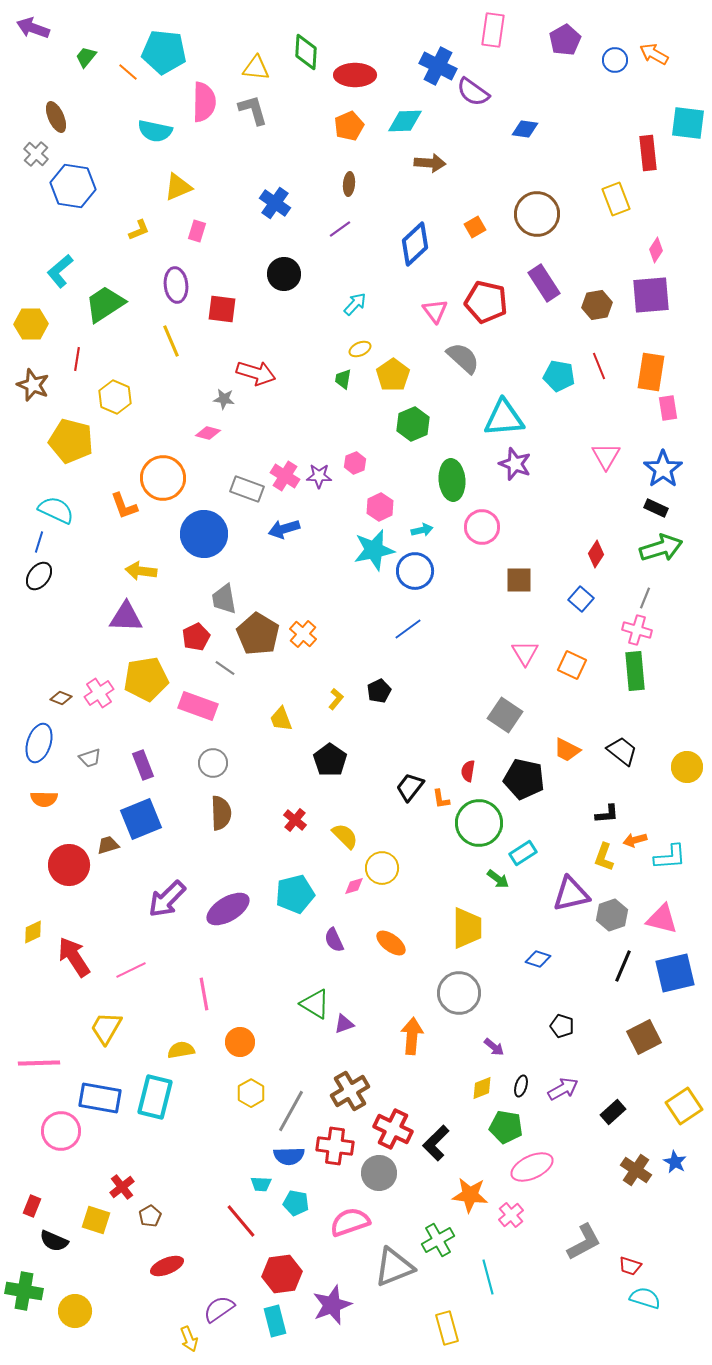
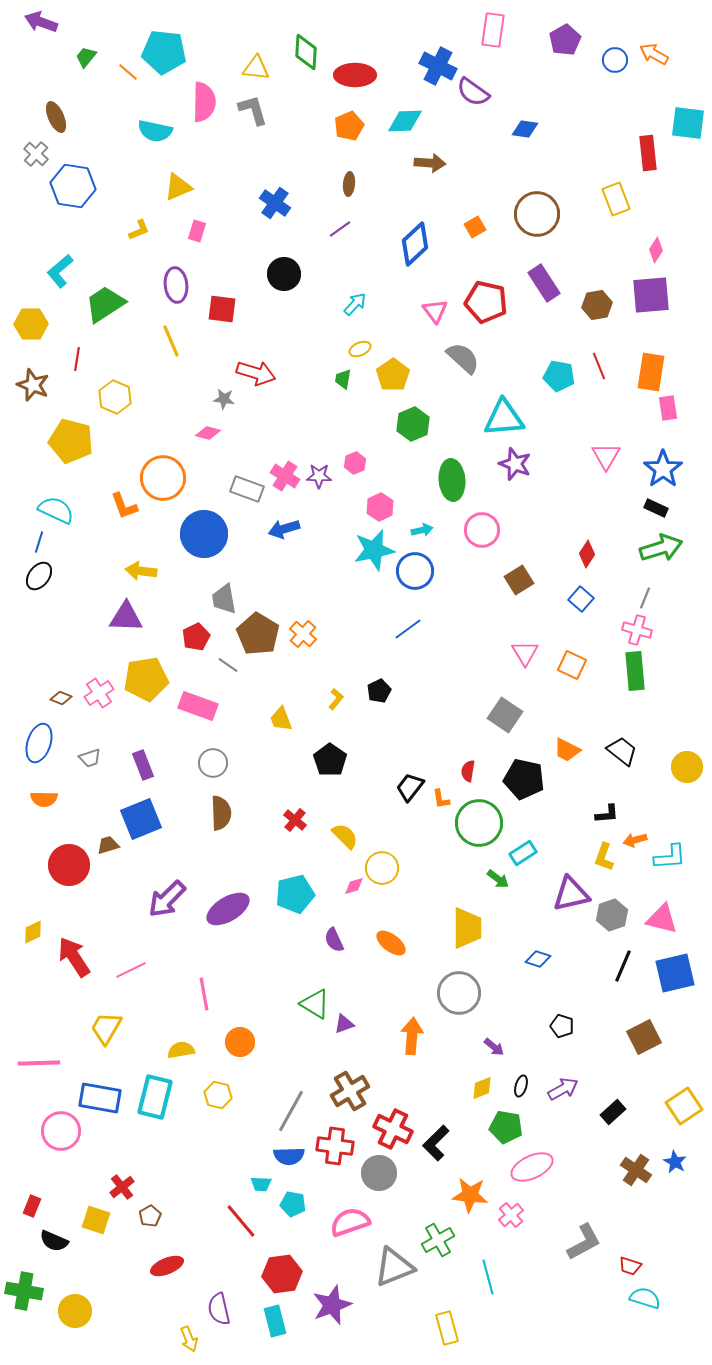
purple arrow at (33, 28): moved 8 px right, 6 px up
pink circle at (482, 527): moved 3 px down
red diamond at (596, 554): moved 9 px left
brown square at (519, 580): rotated 32 degrees counterclockwise
gray line at (225, 668): moved 3 px right, 3 px up
yellow hexagon at (251, 1093): moved 33 px left, 2 px down; rotated 16 degrees counterclockwise
cyan pentagon at (296, 1203): moved 3 px left, 1 px down
purple semicircle at (219, 1309): rotated 68 degrees counterclockwise
